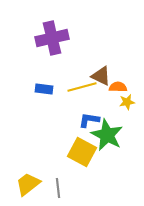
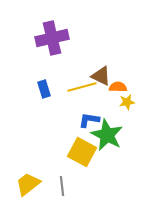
blue rectangle: rotated 66 degrees clockwise
gray line: moved 4 px right, 2 px up
